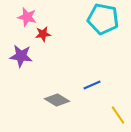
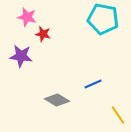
red star: rotated 21 degrees clockwise
blue line: moved 1 px right, 1 px up
